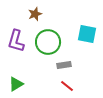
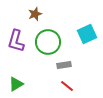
cyan square: rotated 36 degrees counterclockwise
